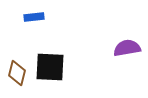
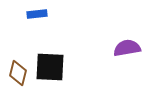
blue rectangle: moved 3 px right, 3 px up
brown diamond: moved 1 px right
